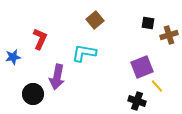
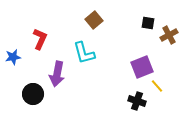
brown square: moved 1 px left
brown cross: rotated 12 degrees counterclockwise
cyan L-shape: rotated 115 degrees counterclockwise
purple arrow: moved 3 px up
